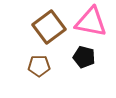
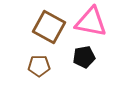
brown square: rotated 24 degrees counterclockwise
black pentagon: rotated 25 degrees counterclockwise
